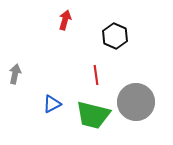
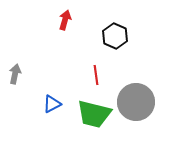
green trapezoid: moved 1 px right, 1 px up
